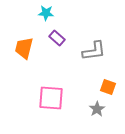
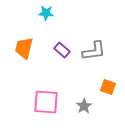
purple rectangle: moved 5 px right, 12 px down
pink square: moved 5 px left, 4 px down
gray star: moved 13 px left, 3 px up
